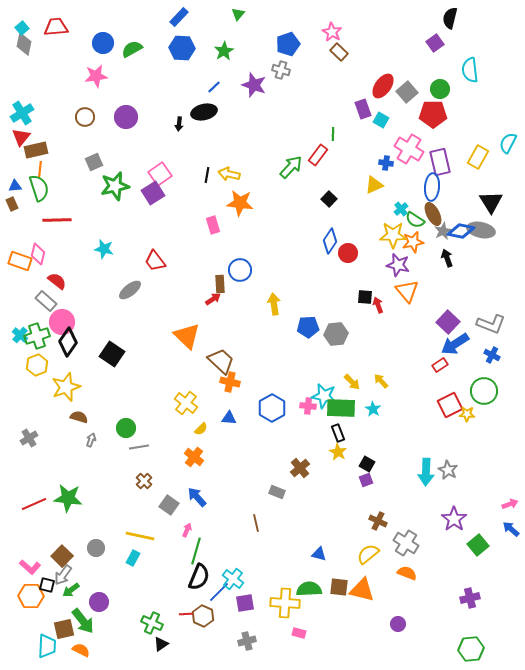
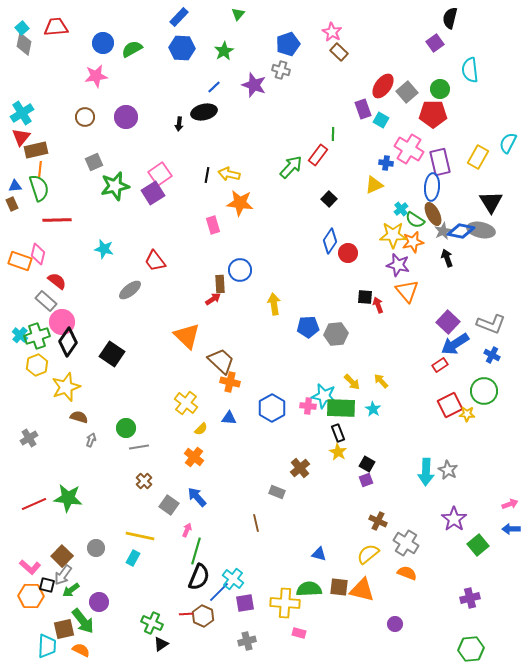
blue arrow at (511, 529): rotated 42 degrees counterclockwise
purple circle at (398, 624): moved 3 px left
